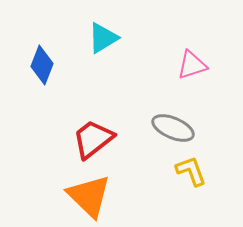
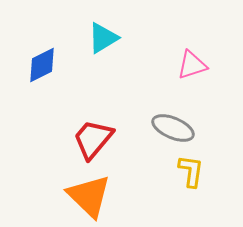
blue diamond: rotated 42 degrees clockwise
red trapezoid: rotated 12 degrees counterclockwise
yellow L-shape: rotated 28 degrees clockwise
